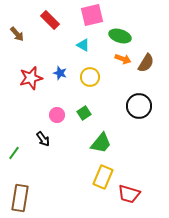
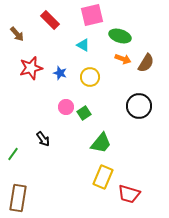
red star: moved 10 px up
pink circle: moved 9 px right, 8 px up
green line: moved 1 px left, 1 px down
brown rectangle: moved 2 px left
